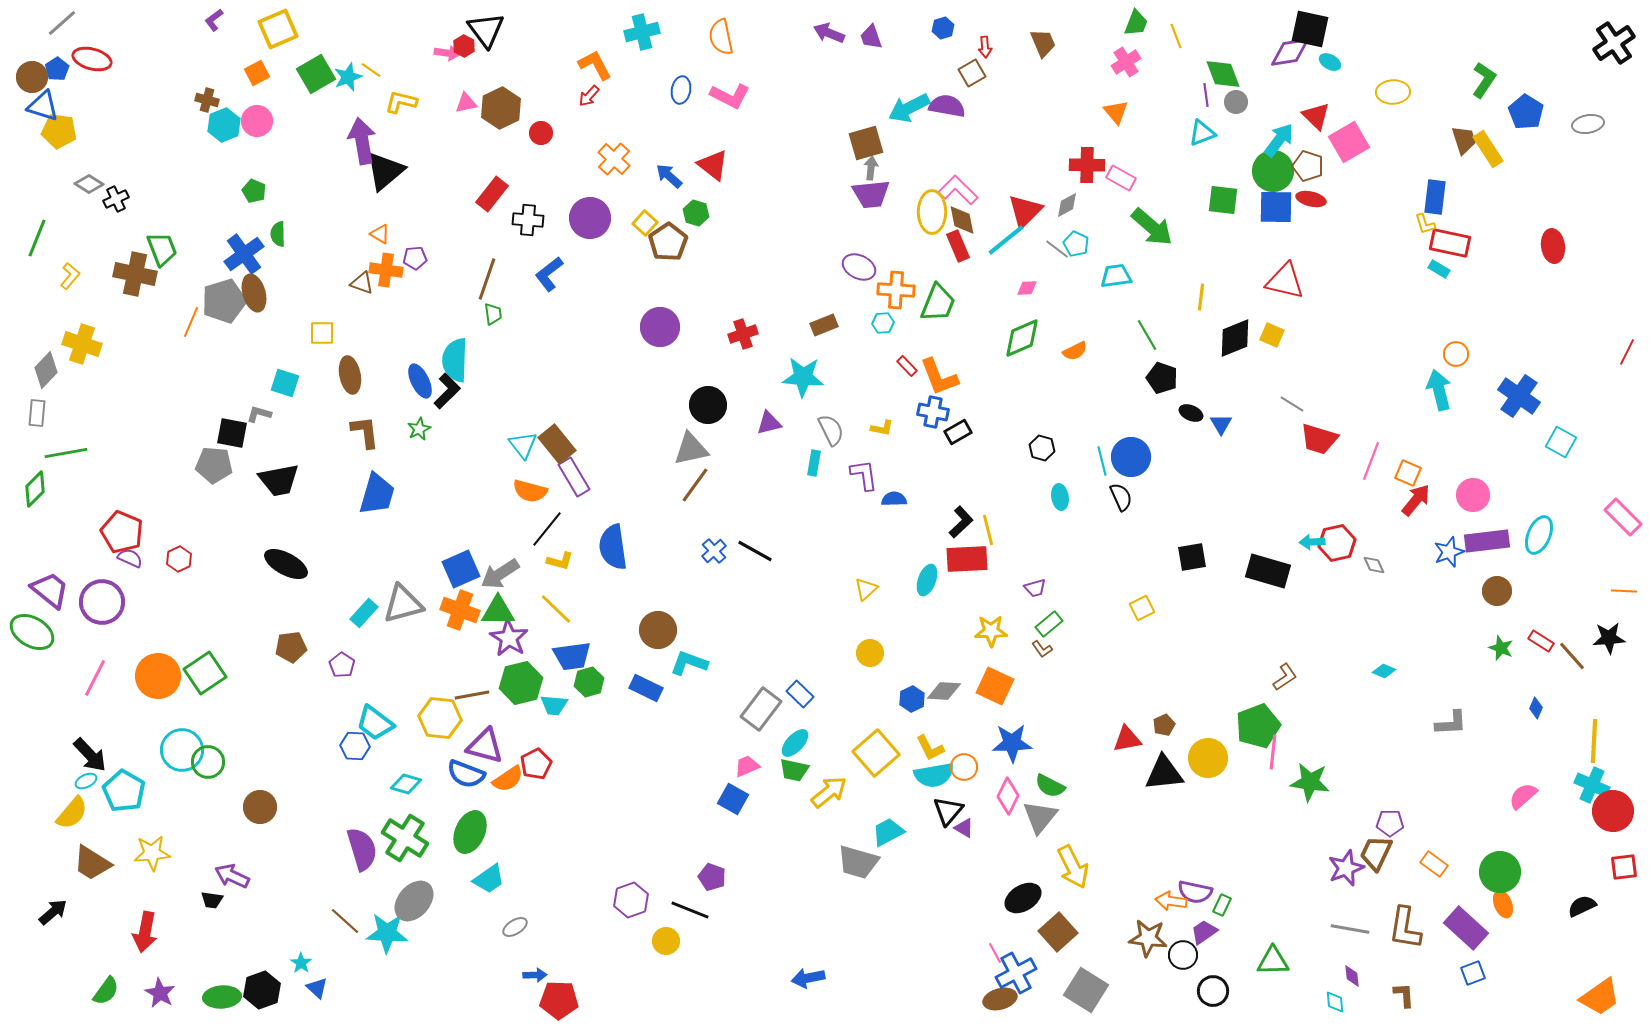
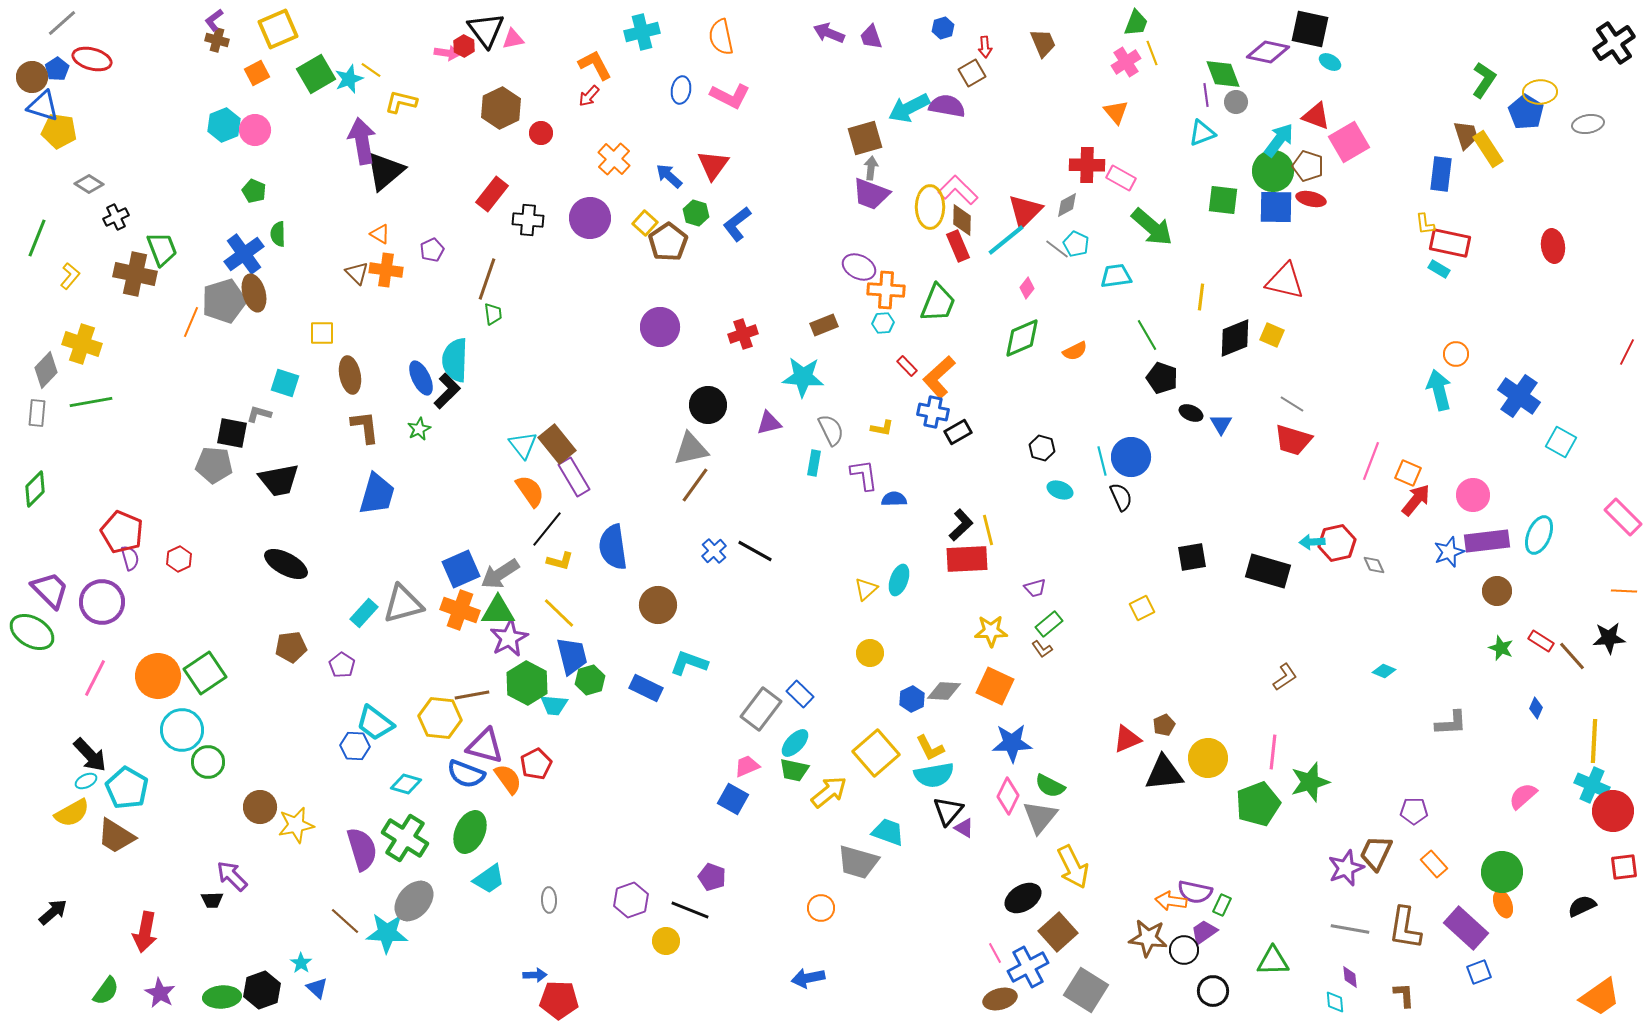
yellow line at (1176, 36): moved 24 px left, 17 px down
purple diamond at (1290, 52): moved 22 px left; rotated 21 degrees clockwise
cyan star at (348, 77): moved 1 px right, 2 px down
yellow ellipse at (1393, 92): moved 147 px right
brown cross at (207, 100): moved 10 px right, 60 px up
pink triangle at (466, 103): moved 47 px right, 64 px up
red triangle at (1316, 116): rotated 24 degrees counterclockwise
pink circle at (257, 121): moved 2 px left, 9 px down
brown trapezoid at (1464, 140): moved 2 px right, 5 px up
brown square at (866, 143): moved 1 px left, 5 px up
red triangle at (713, 165): rotated 28 degrees clockwise
purple trapezoid at (871, 194): rotated 27 degrees clockwise
blue rectangle at (1435, 197): moved 6 px right, 23 px up
black cross at (116, 199): moved 18 px down
yellow ellipse at (932, 212): moved 2 px left, 5 px up
brown diamond at (962, 220): rotated 12 degrees clockwise
yellow L-shape at (1425, 224): rotated 10 degrees clockwise
purple pentagon at (415, 258): moved 17 px right, 8 px up; rotated 20 degrees counterclockwise
blue L-shape at (549, 274): moved 188 px right, 50 px up
brown triangle at (362, 283): moved 5 px left, 10 px up; rotated 25 degrees clockwise
pink diamond at (1027, 288): rotated 50 degrees counterclockwise
orange cross at (896, 290): moved 10 px left
orange L-shape at (939, 377): rotated 69 degrees clockwise
blue ellipse at (420, 381): moved 1 px right, 3 px up
brown L-shape at (365, 432): moved 5 px up
red trapezoid at (1319, 439): moved 26 px left, 1 px down
green line at (66, 453): moved 25 px right, 51 px up
orange semicircle at (530, 491): rotated 140 degrees counterclockwise
cyan ellipse at (1060, 497): moved 7 px up; rotated 60 degrees counterclockwise
black L-shape at (961, 522): moved 3 px down
purple semicircle at (130, 558): rotated 50 degrees clockwise
cyan ellipse at (927, 580): moved 28 px left
purple trapezoid at (50, 590): rotated 6 degrees clockwise
yellow line at (556, 609): moved 3 px right, 4 px down
brown circle at (658, 630): moved 25 px up
purple star at (509, 638): rotated 12 degrees clockwise
blue trapezoid at (572, 656): rotated 96 degrees counterclockwise
green hexagon at (589, 682): moved 1 px right, 2 px up
green hexagon at (521, 683): moved 6 px right; rotated 18 degrees counterclockwise
green pentagon at (1258, 726): moved 78 px down
red triangle at (1127, 739): rotated 12 degrees counterclockwise
cyan circle at (182, 750): moved 20 px up
orange circle at (964, 767): moved 143 px left, 141 px down
orange semicircle at (508, 779): rotated 92 degrees counterclockwise
green star at (1310, 782): rotated 24 degrees counterclockwise
cyan pentagon at (124, 791): moved 3 px right, 3 px up
yellow semicircle at (72, 813): rotated 21 degrees clockwise
purple pentagon at (1390, 823): moved 24 px right, 12 px up
cyan trapezoid at (888, 832): rotated 48 degrees clockwise
yellow star at (152, 853): moved 144 px right, 28 px up; rotated 6 degrees counterclockwise
brown trapezoid at (92, 863): moved 24 px right, 27 px up
orange rectangle at (1434, 864): rotated 12 degrees clockwise
green circle at (1500, 872): moved 2 px right
purple arrow at (232, 876): rotated 20 degrees clockwise
black trapezoid at (212, 900): rotated 10 degrees counterclockwise
gray ellipse at (515, 927): moved 34 px right, 27 px up; rotated 60 degrees counterclockwise
black circle at (1183, 955): moved 1 px right, 5 px up
blue cross at (1016, 973): moved 12 px right, 6 px up
blue square at (1473, 973): moved 6 px right, 1 px up
purple diamond at (1352, 976): moved 2 px left, 1 px down
